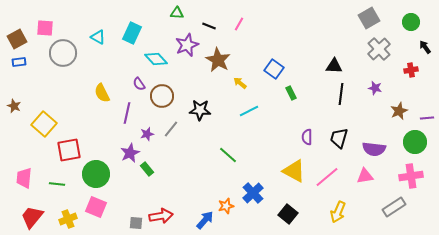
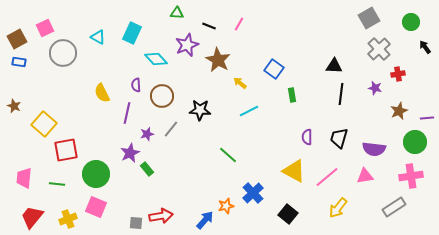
pink square at (45, 28): rotated 30 degrees counterclockwise
blue rectangle at (19, 62): rotated 16 degrees clockwise
red cross at (411, 70): moved 13 px left, 4 px down
purple semicircle at (139, 84): moved 3 px left, 1 px down; rotated 32 degrees clockwise
green rectangle at (291, 93): moved 1 px right, 2 px down; rotated 16 degrees clockwise
red square at (69, 150): moved 3 px left
yellow arrow at (338, 212): moved 4 px up; rotated 15 degrees clockwise
